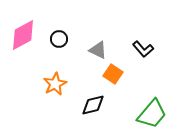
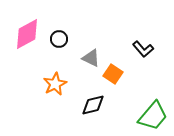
pink diamond: moved 4 px right, 1 px up
gray triangle: moved 7 px left, 8 px down
green trapezoid: moved 1 px right, 2 px down
